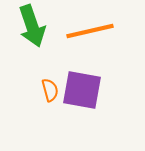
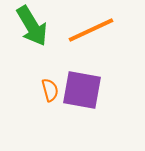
green arrow: rotated 12 degrees counterclockwise
orange line: moved 1 px right, 1 px up; rotated 12 degrees counterclockwise
